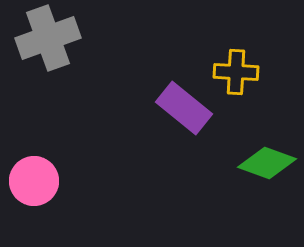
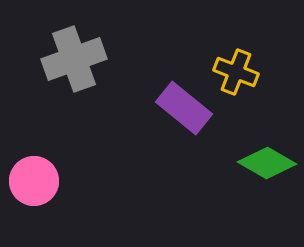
gray cross: moved 26 px right, 21 px down
yellow cross: rotated 18 degrees clockwise
green diamond: rotated 10 degrees clockwise
